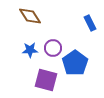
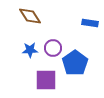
blue rectangle: rotated 56 degrees counterclockwise
purple square: rotated 15 degrees counterclockwise
